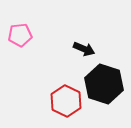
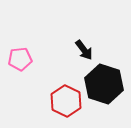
pink pentagon: moved 24 px down
black arrow: moved 1 px down; rotated 30 degrees clockwise
